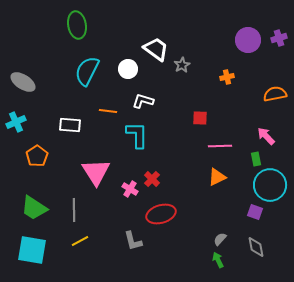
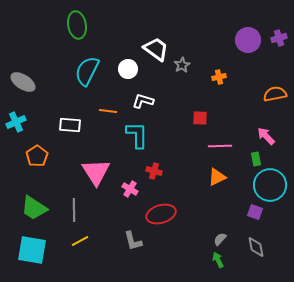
orange cross: moved 8 px left
red cross: moved 2 px right, 8 px up; rotated 28 degrees counterclockwise
